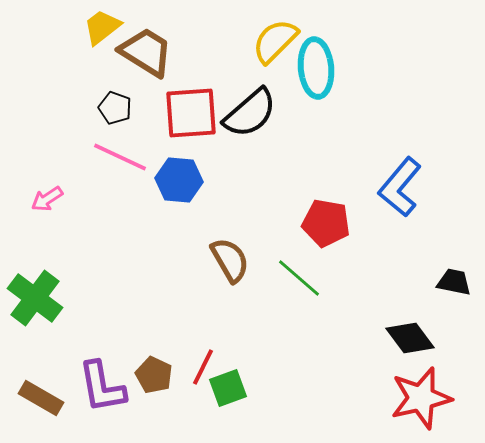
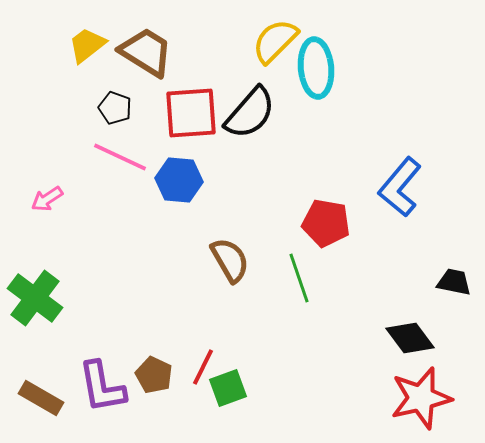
yellow trapezoid: moved 15 px left, 18 px down
black semicircle: rotated 8 degrees counterclockwise
green line: rotated 30 degrees clockwise
